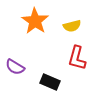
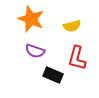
orange star: moved 4 px left, 2 px up; rotated 12 degrees counterclockwise
purple semicircle: moved 20 px right, 16 px up; rotated 12 degrees counterclockwise
black rectangle: moved 3 px right, 7 px up
